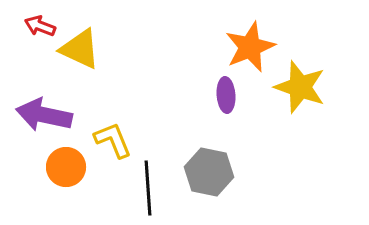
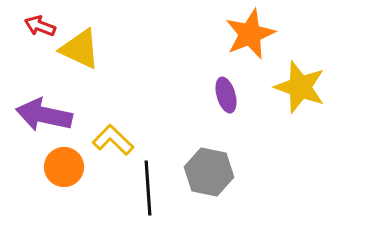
orange star: moved 13 px up
purple ellipse: rotated 12 degrees counterclockwise
yellow L-shape: rotated 24 degrees counterclockwise
orange circle: moved 2 px left
